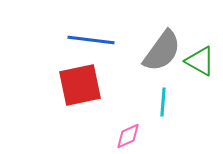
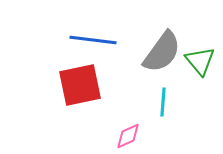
blue line: moved 2 px right
gray semicircle: moved 1 px down
green triangle: rotated 20 degrees clockwise
